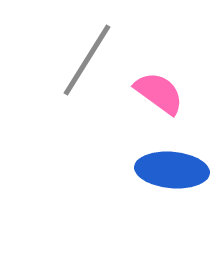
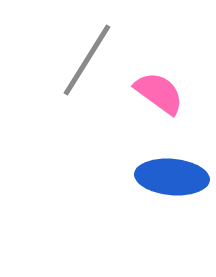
blue ellipse: moved 7 px down
